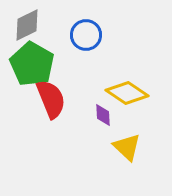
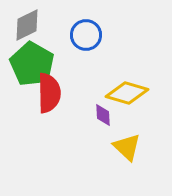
yellow diamond: rotated 18 degrees counterclockwise
red semicircle: moved 2 px left, 6 px up; rotated 21 degrees clockwise
